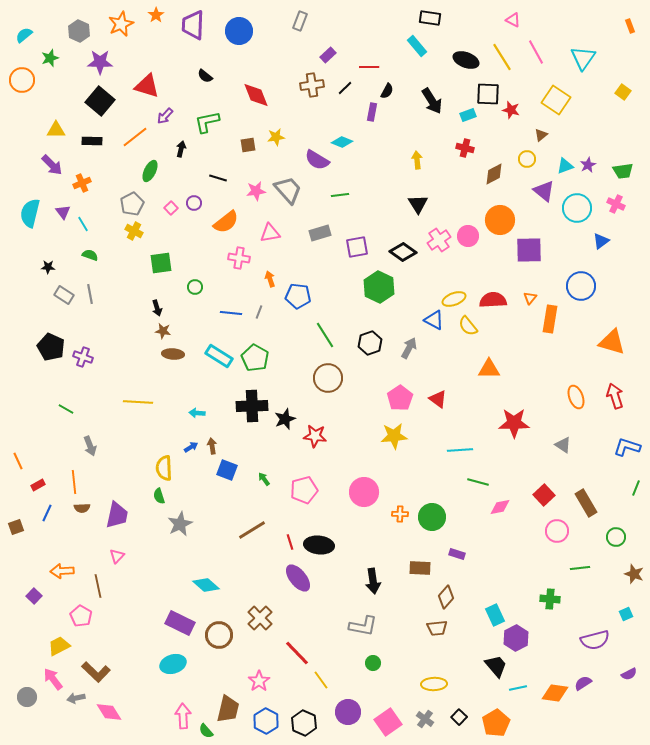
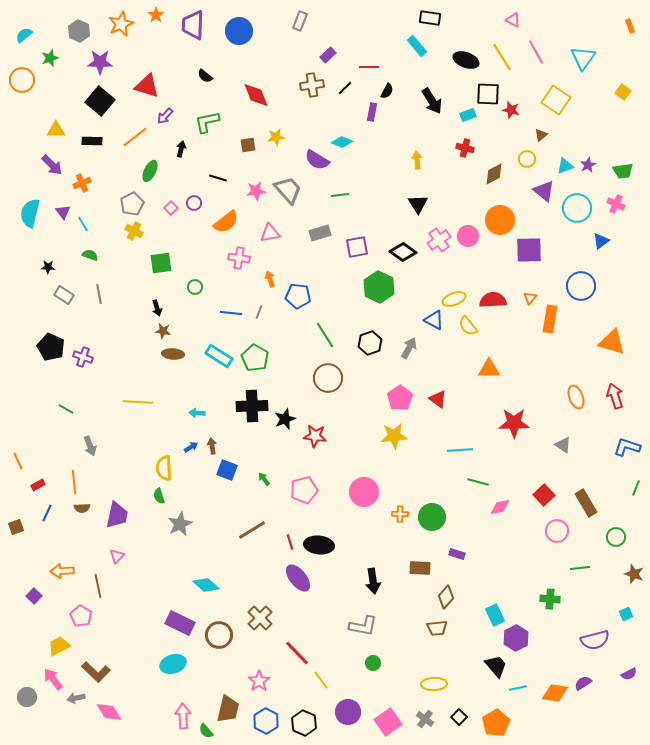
gray line at (90, 294): moved 9 px right
